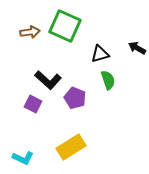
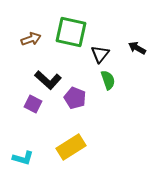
green square: moved 6 px right, 6 px down; rotated 12 degrees counterclockwise
brown arrow: moved 1 px right, 7 px down; rotated 12 degrees counterclockwise
black triangle: rotated 36 degrees counterclockwise
cyan L-shape: rotated 10 degrees counterclockwise
